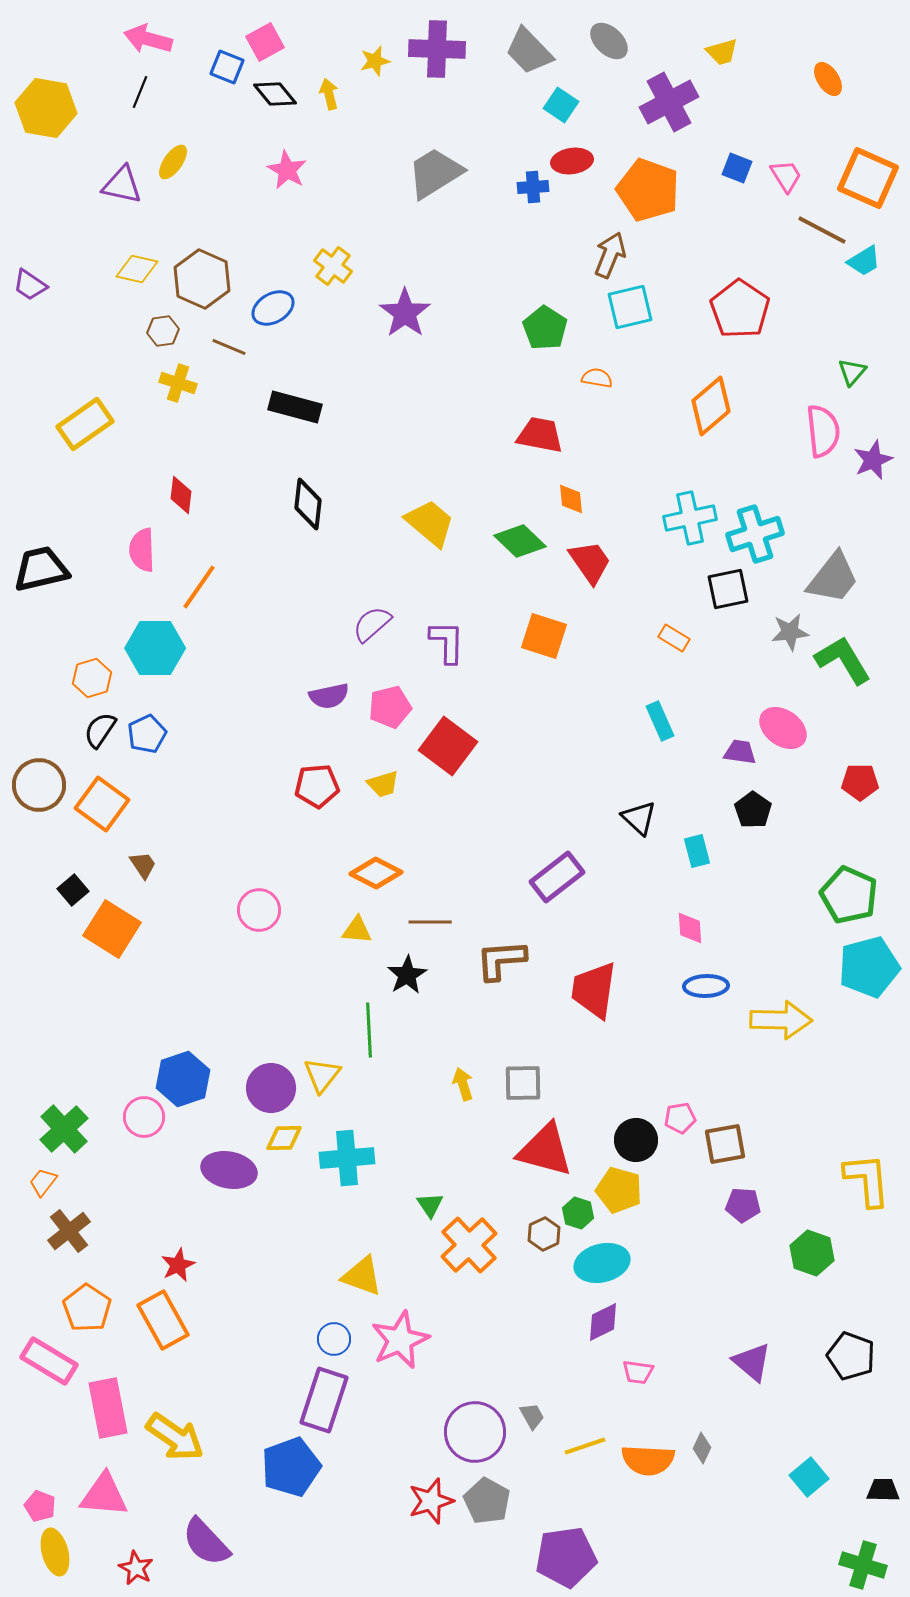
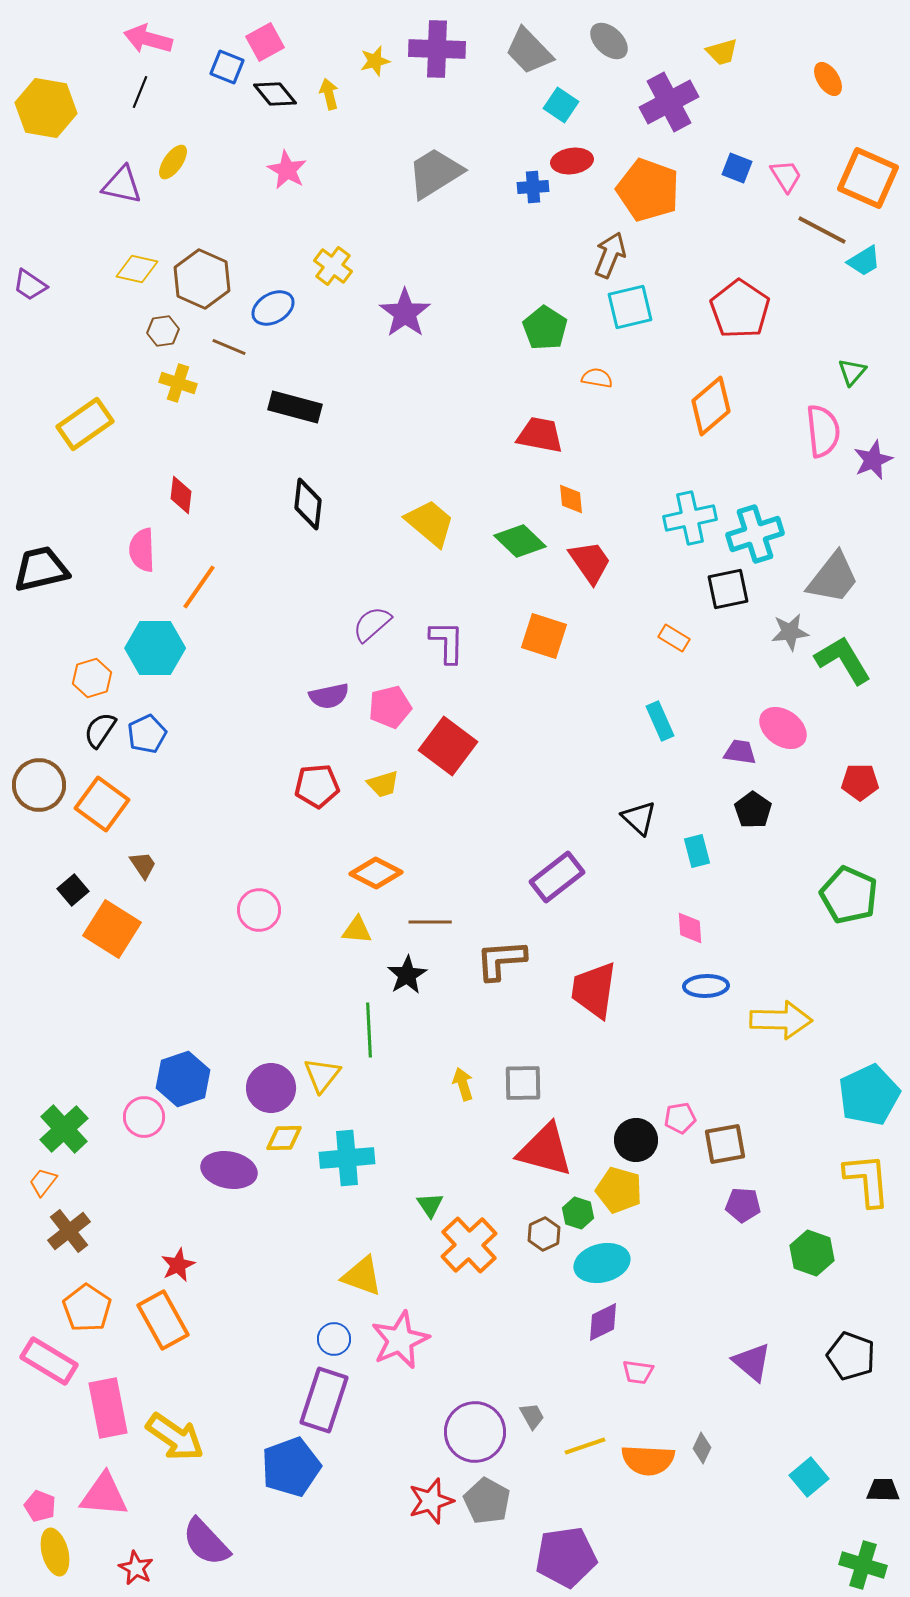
cyan pentagon at (869, 967): moved 128 px down; rotated 10 degrees counterclockwise
